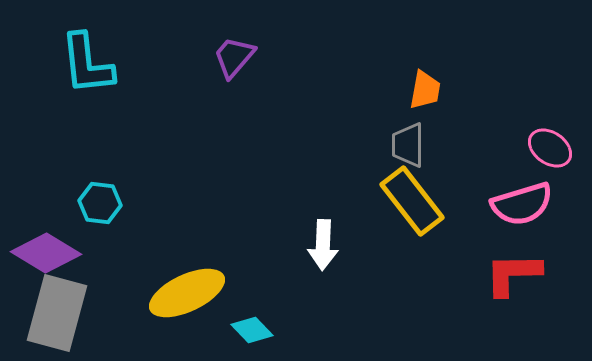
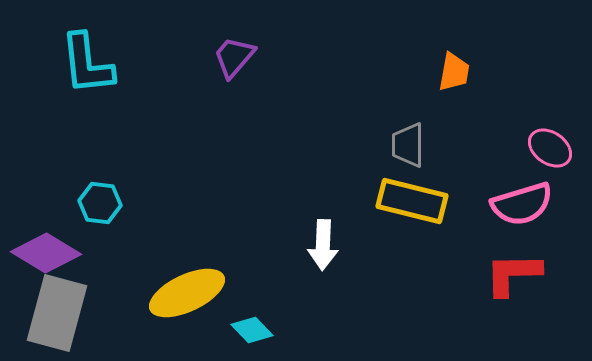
orange trapezoid: moved 29 px right, 18 px up
yellow rectangle: rotated 38 degrees counterclockwise
